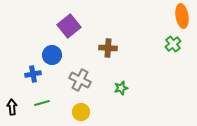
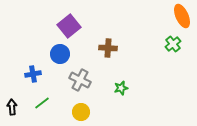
orange ellipse: rotated 15 degrees counterclockwise
blue circle: moved 8 px right, 1 px up
green line: rotated 21 degrees counterclockwise
